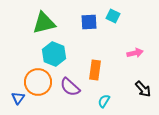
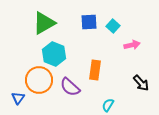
cyan square: moved 10 px down; rotated 16 degrees clockwise
green triangle: rotated 15 degrees counterclockwise
pink arrow: moved 3 px left, 8 px up
orange circle: moved 1 px right, 2 px up
black arrow: moved 2 px left, 6 px up
cyan semicircle: moved 4 px right, 4 px down
